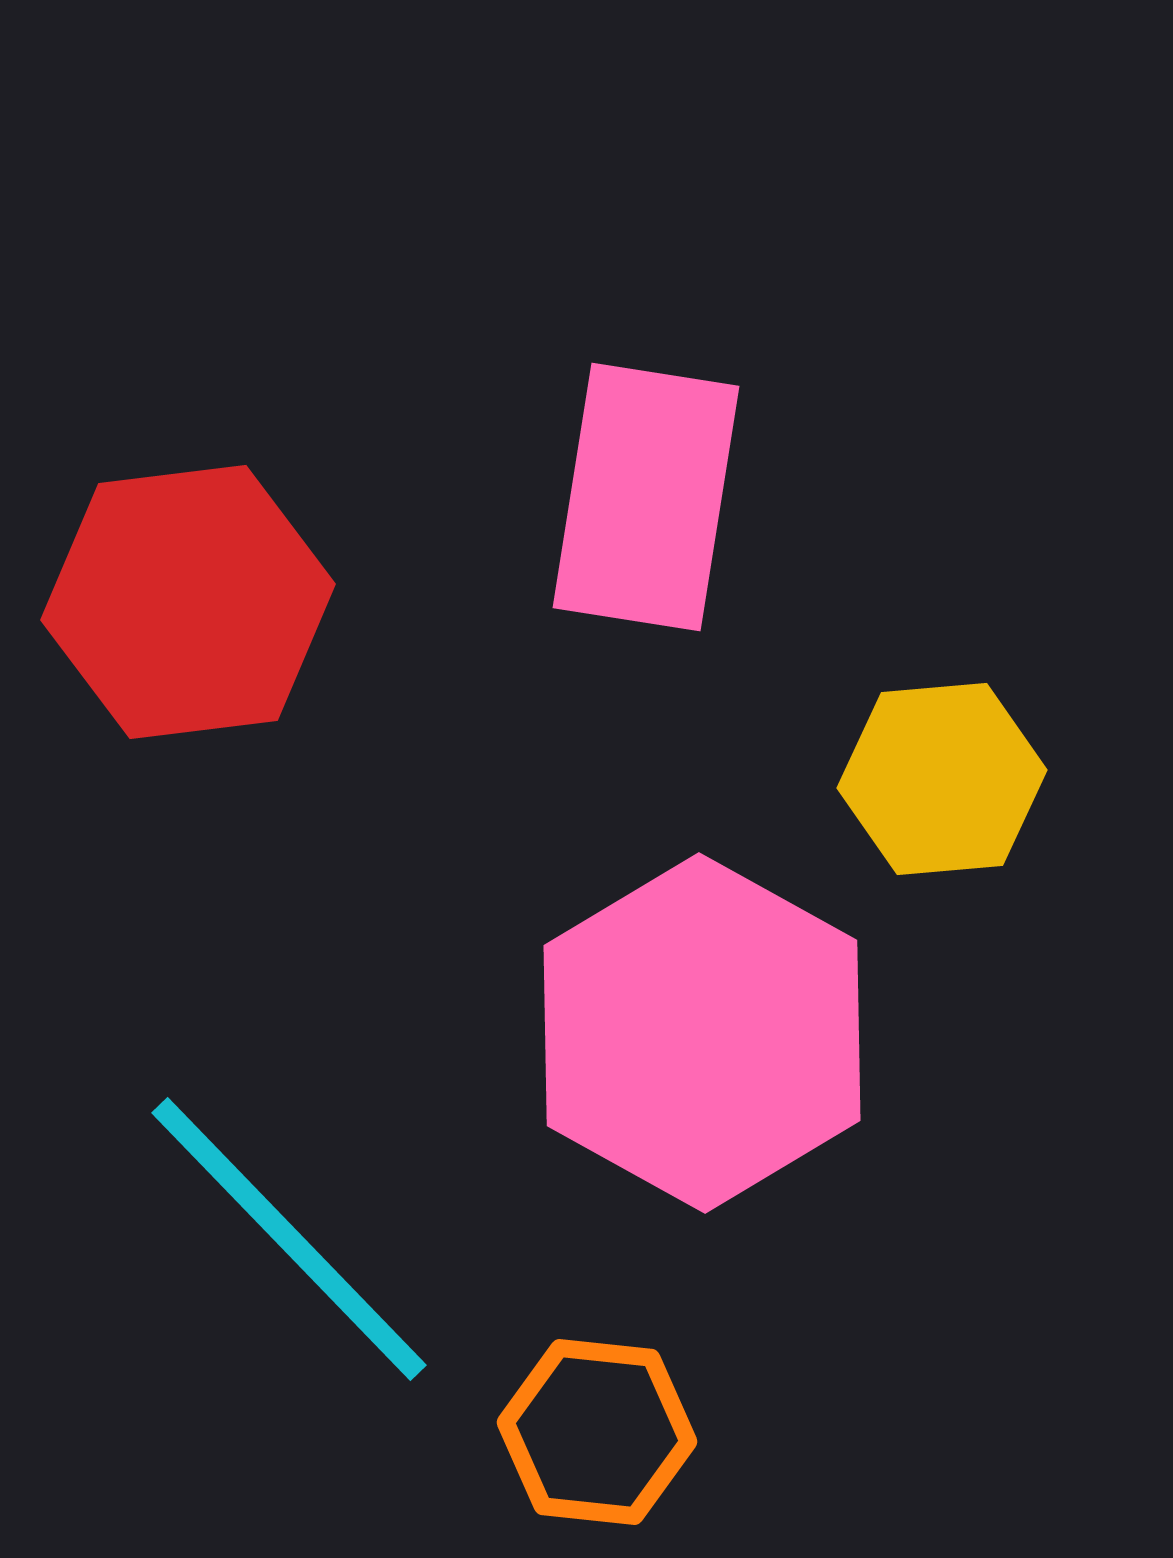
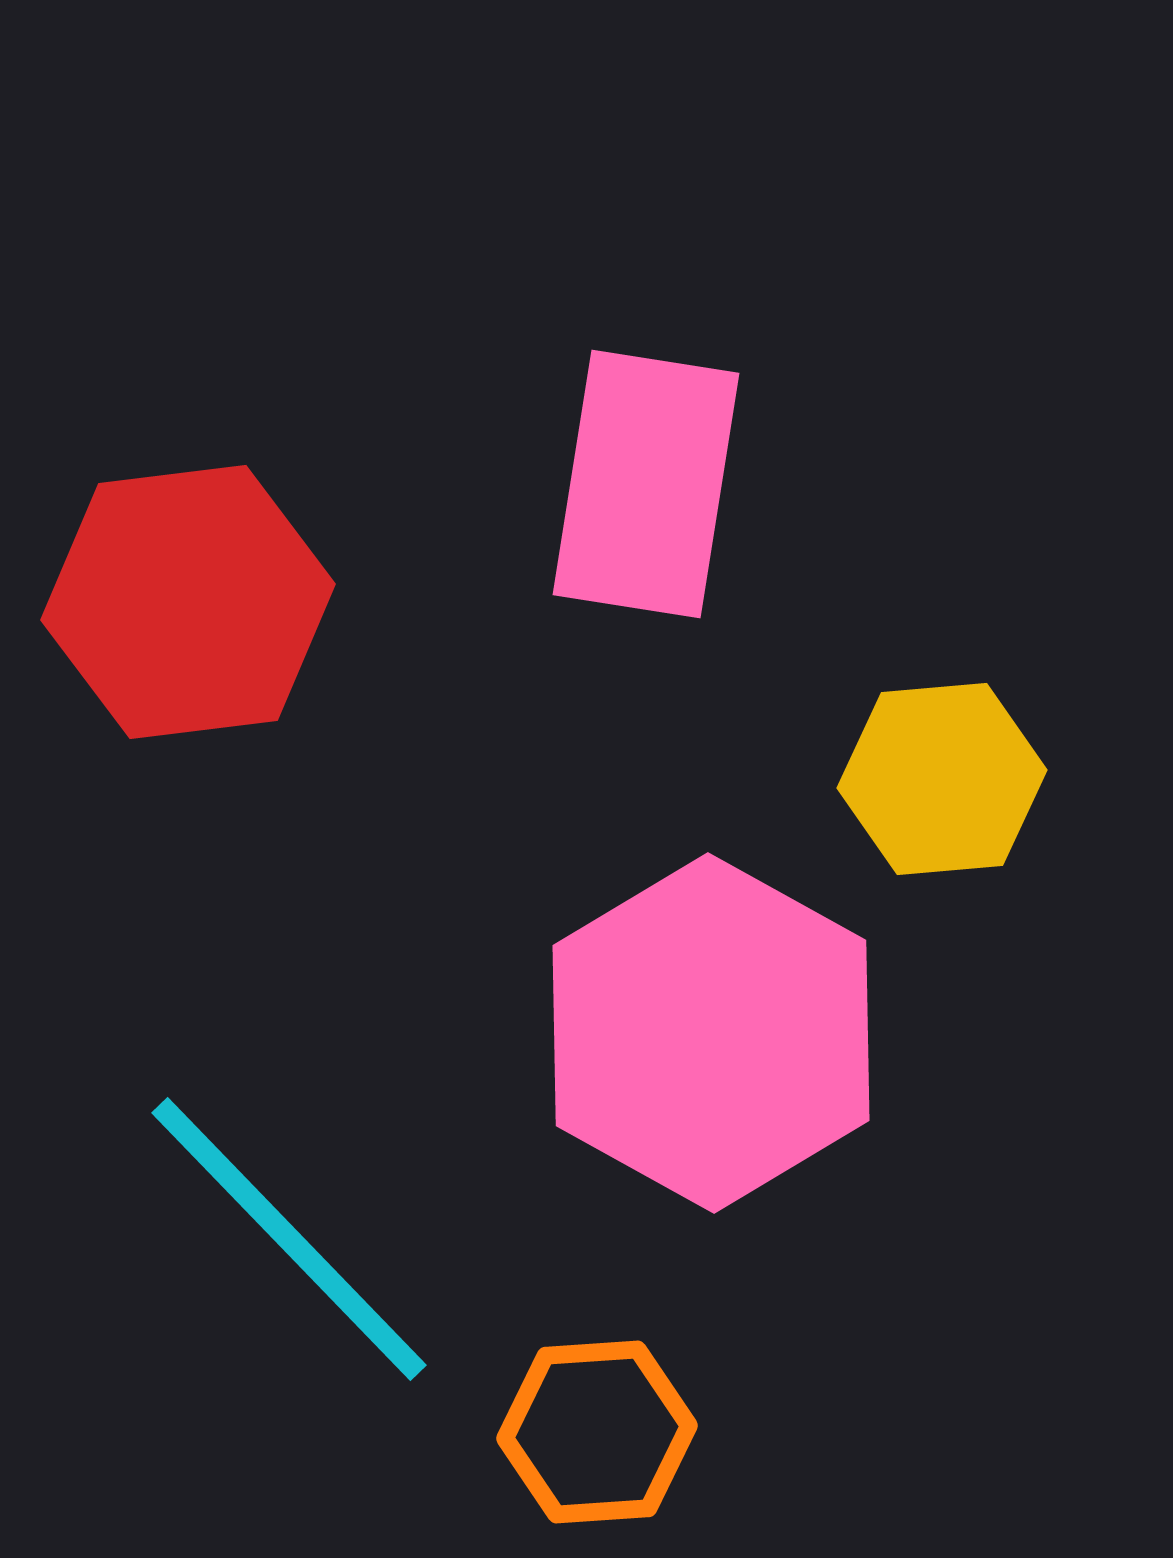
pink rectangle: moved 13 px up
pink hexagon: moved 9 px right
orange hexagon: rotated 10 degrees counterclockwise
